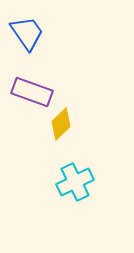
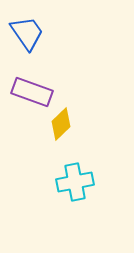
cyan cross: rotated 15 degrees clockwise
